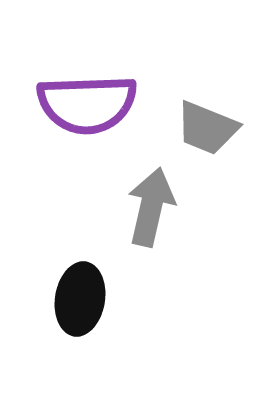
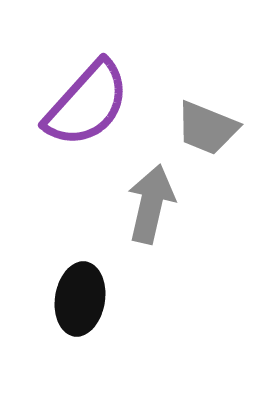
purple semicircle: rotated 46 degrees counterclockwise
gray arrow: moved 3 px up
